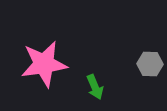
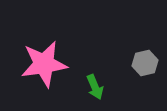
gray hexagon: moved 5 px left, 1 px up; rotated 15 degrees counterclockwise
